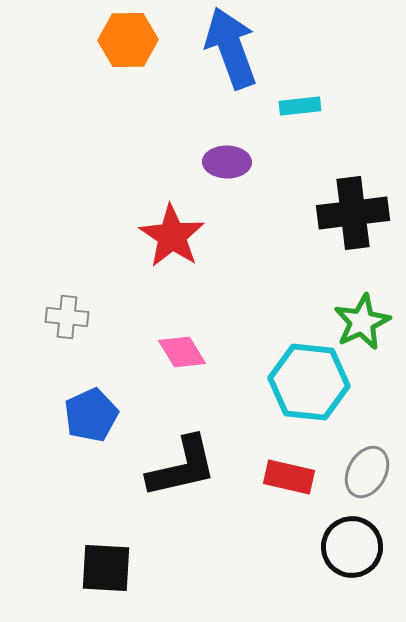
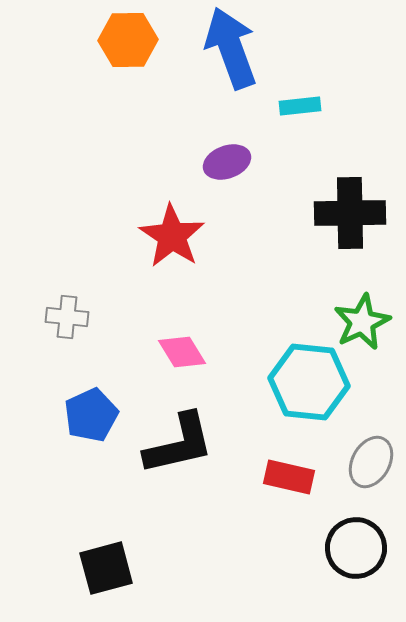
purple ellipse: rotated 21 degrees counterclockwise
black cross: moved 3 px left; rotated 6 degrees clockwise
black L-shape: moved 3 px left, 23 px up
gray ellipse: moved 4 px right, 10 px up
black circle: moved 4 px right, 1 px down
black square: rotated 18 degrees counterclockwise
